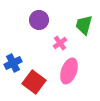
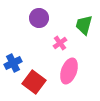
purple circle: moved 2 px up
